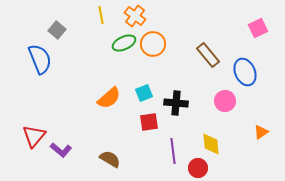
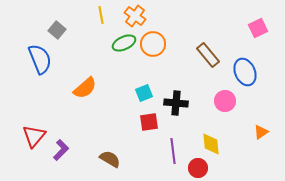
orange semicircle: moved 24 px left, 10 px up
purple L-shape: rotated 85 degrees counterclockwise
